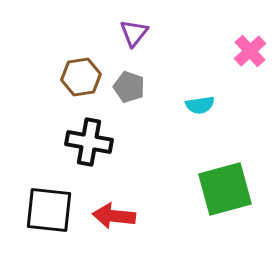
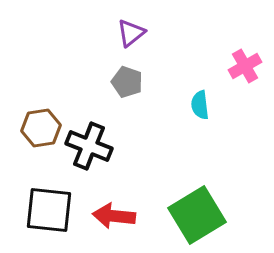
purple triangle: moved 3 px left; rotated 12 degrees clockwise
pink cross: moved 5 px left, 15 px down; rotated 12 degrees clockwise
brown hexagon: moved 40 px left, 51 px down
gray pentagon: moved 2 px left, 5 px up
cyan semicircle: rotated 92 degrees clockwise
black cross: moved 4 px down; rotated 12 degrees clockwise
green square: moved 28 px left, 26 px down; rotated 16 degrees counterclockwise
